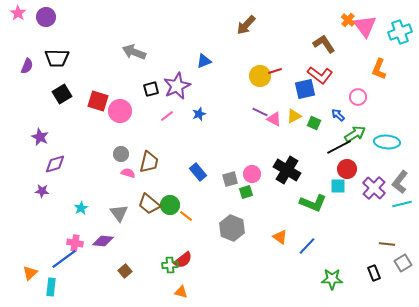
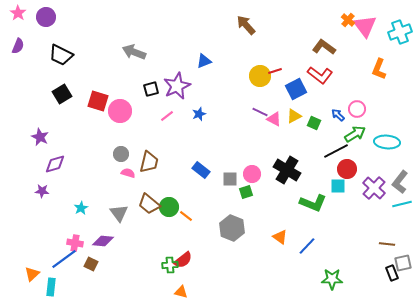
brown arrow at (246, 25): rotated 95 degrees clockwise
brown L-shape at (324, 44): moved 3 px down; rotated 20 degrees counterclockwise
black trapezoid at (57, 58): moved 4 px right, 3 px up; rotated 25 degrees clockwise
purple semicircle at (27, 66): moved 9 px left, 20 px up
blue square at (305, 89): moved 9 px left; rotated 15 degrees counterclockwise
pink circle at (358, 97): moved 1 px left, 12 px down
black line at (339, 147): moved 3 px left, 4 px down
blue rectangle at (198, 172): moved 3 px right, 2 px up; rotated 12 degrees counterclockwise
gray square at (230, 179): rotated 14 degrees clockwise
green circle at (170, 205): moved 1 px left, 2 px down
gray square at (403, 263): rotated 18 degrees clockwise
brown square at (125, 271): moved 34 px left, 7 px up; rotated 24 degrees counterclockwise
orange triangle at (30, 273): moved 2 px right, 1 px down
black rectangle at (374, 273): moved 18 px right
